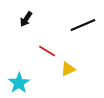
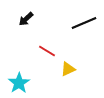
black arrow: rotated 14 degrees clockwise
black line: moved 1 px right, 2 px up
